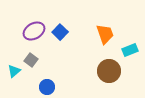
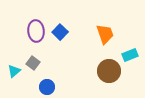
purple ellipse: moved 2 px right; rotated 65 degrees counterclockwise
cyan rectangle: moved 5 px down
gray square: moved 2 px right, 3 px down
